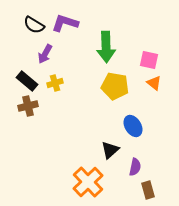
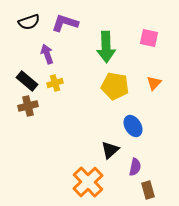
black semicircle: moved 5 px left, 3 px up; rotated 50 degrees counterclockwise
purple arrow: moved 2 px right; rotated 132 degrees clockwise
pink square: moved 22 px up
orange triangle: rotated 35 degrees clockwise
